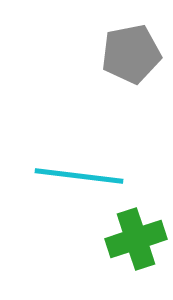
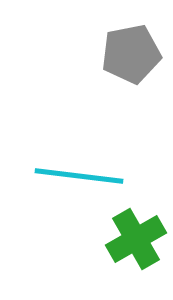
green cross: rotated 12 degrees counterclockwise
